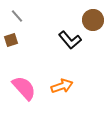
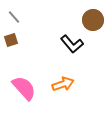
gray line: moved 3 px left, 1 px down
black L-shape: moved 2 px right, 4 px down
orange arrow: moved 1 px right, 2 px up
